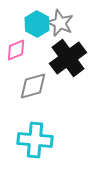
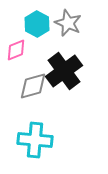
gray star: moved 8 px right
black cross: moved 4 px left, 13 px down
